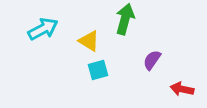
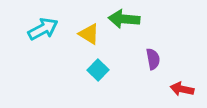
green arrow: moved 1 px left; rotated 100 degrees counterclockwise
yellow triangle: moved 7 px up
purple semicircle: moved 1 px right, 1 px up; rotated 135 degrees clockwise
cyan square: rotated 30 degrees counterclockwise
